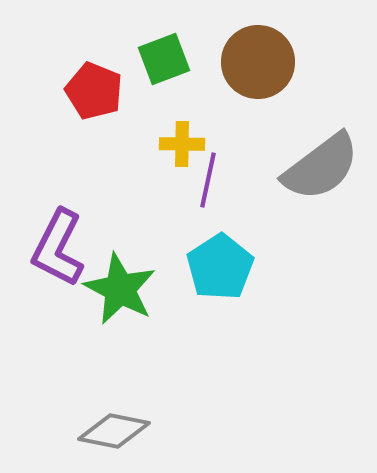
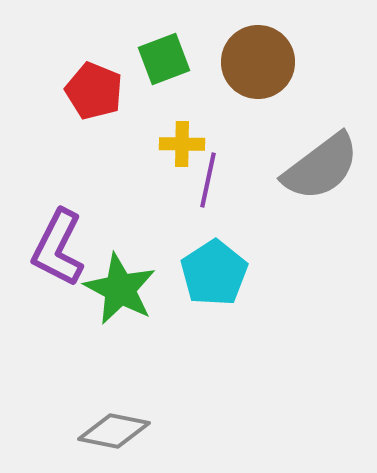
cyan pentagon: moved 6 px left, 6 px down
